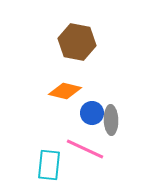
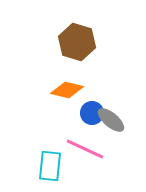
brown hexagon: rotated 6 degrees clockwise
orange diamond: moved 2 px right, 1 px up
gray ellipse: rotated 48 degrees counterclockwise
cyan rectangle: moved 1 px right, 1 px down
